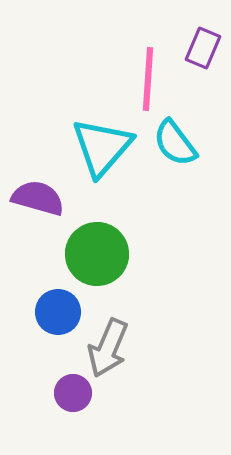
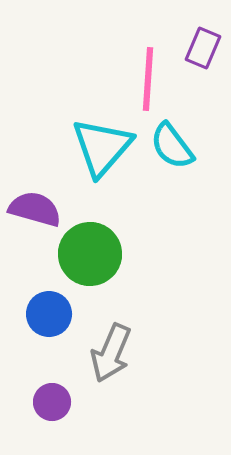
cyan semicircle: moved 3 px left, 3 px down
purple semicircle: moved 3 px left, 11 px down
green circle: moved 7 px left
blue circle: moved 9 px left, 2 px down
gray arrow: moved 3 px right, 5 px down
purple circle: moved 21 px left, 9 px down
